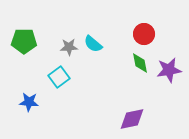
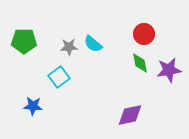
blue star: moved 4 px right, 4 px down
purple diamond: moved 2 px left, 4 px up
